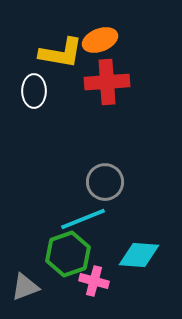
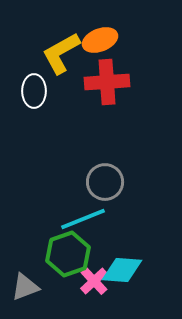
yellow L-shape: rotated 141 degrees clockwise
cyan diamond: moved 17 px left, 15 px down
pink cross: rotated 32 degrees clockwise
